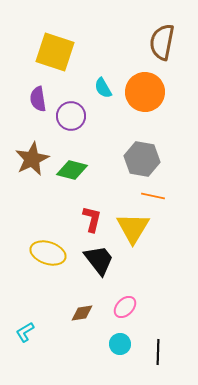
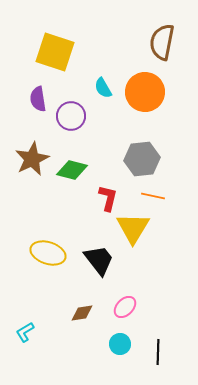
gray hexagon: rotated 16 degrees counterclockwise
red L-shape: moved 16 px right, 21 px up
